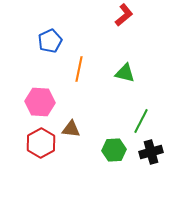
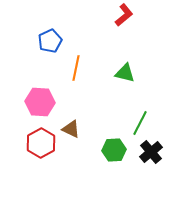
orange line: moved 3 px left, 1 px up
green line: moved 1 px left, 2 px down
brown triangle: rotated 18 degrees clockwise
black cross: rotated 25 degrees counterclockwise
